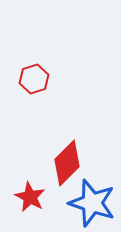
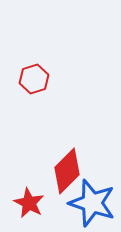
red diamond: moved 8 px down
red star: moved 1 px left, 6 px down
